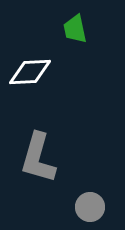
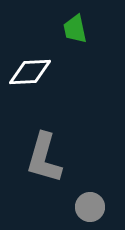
gray L-shape: moved 6 px right
